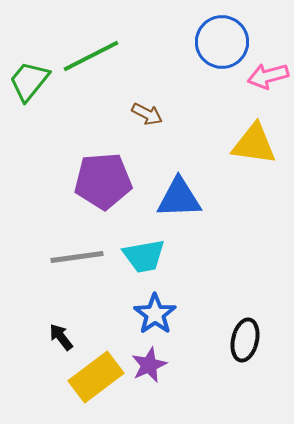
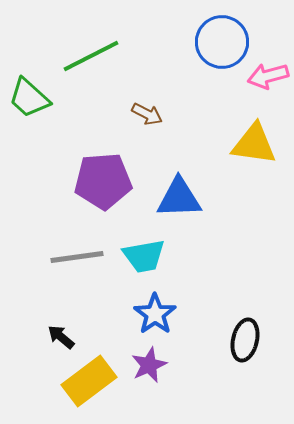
green trapezoid: moved 17 px down; rotated 87 degrees counterclockwise
black arrow: rotated 12 degrees counterclockwise
yellow rectangle: moved 7 px left, 4 px down
